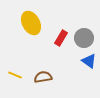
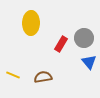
yellow ellipse: rotated 30 degrees clockwise
red rectangle: moved 6 px down
blue triangle: moved 1 px down; rotated 14 degrees clockwise
yellow line: moved 2 px left
